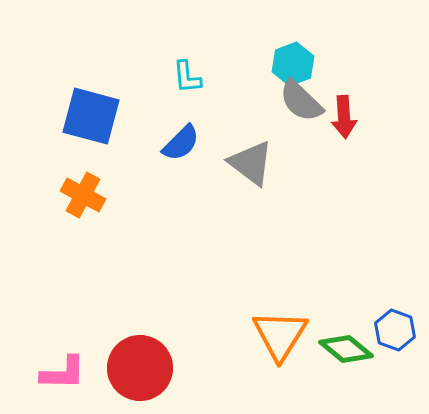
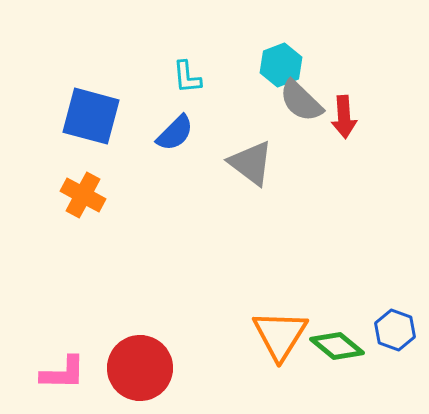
cyan hexagon: moved 12 px left, 1 px down
blue semicircle: moved 6 px left, 10 px up
green diamond: moved 9 px left, 3 px up
